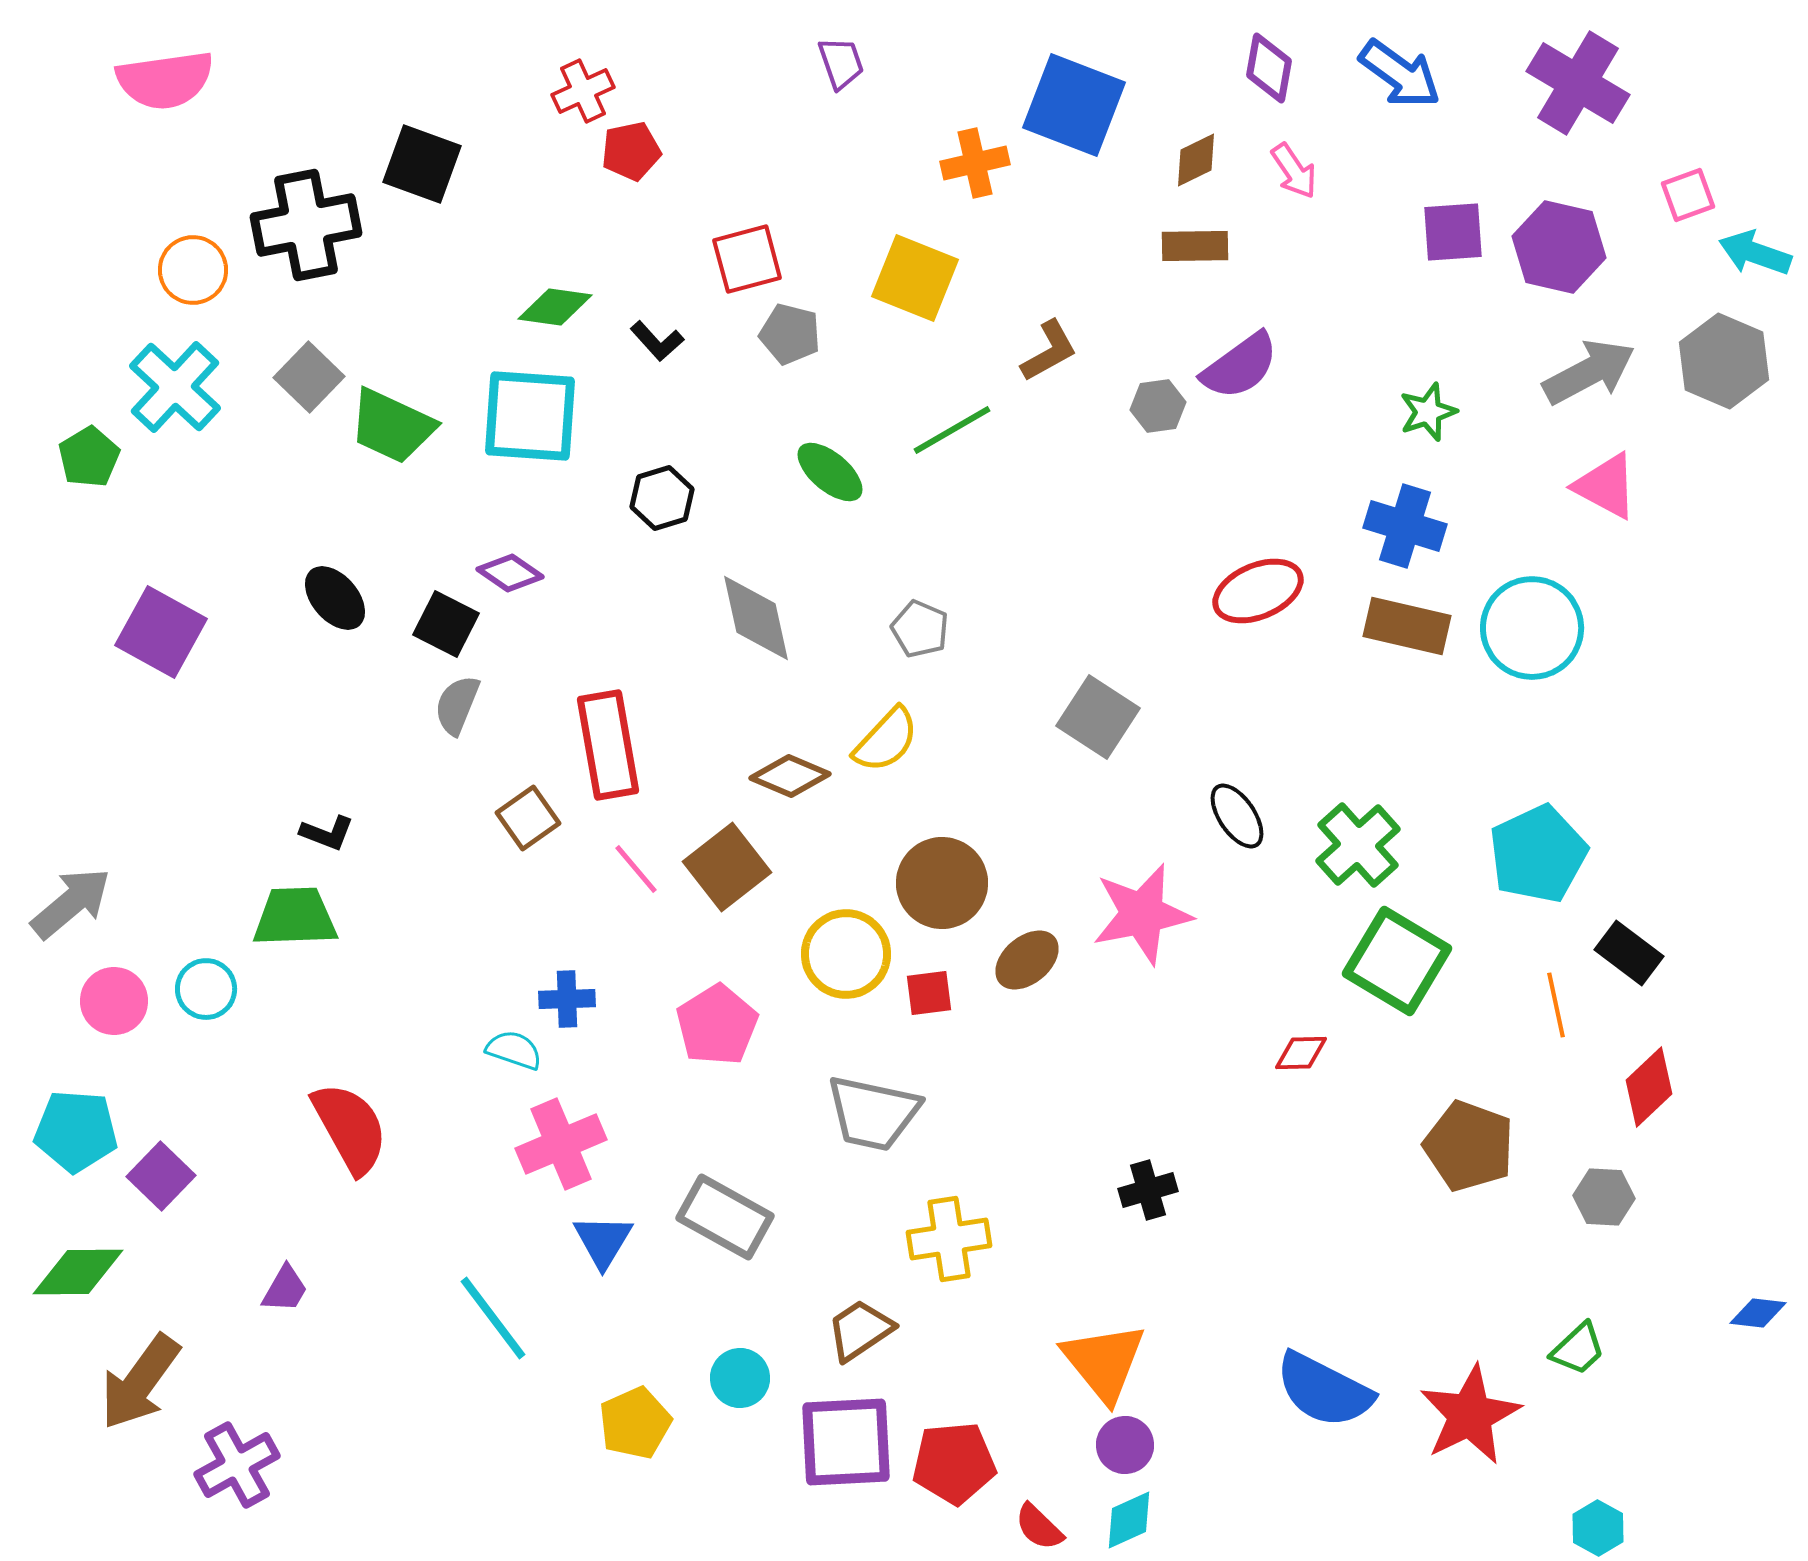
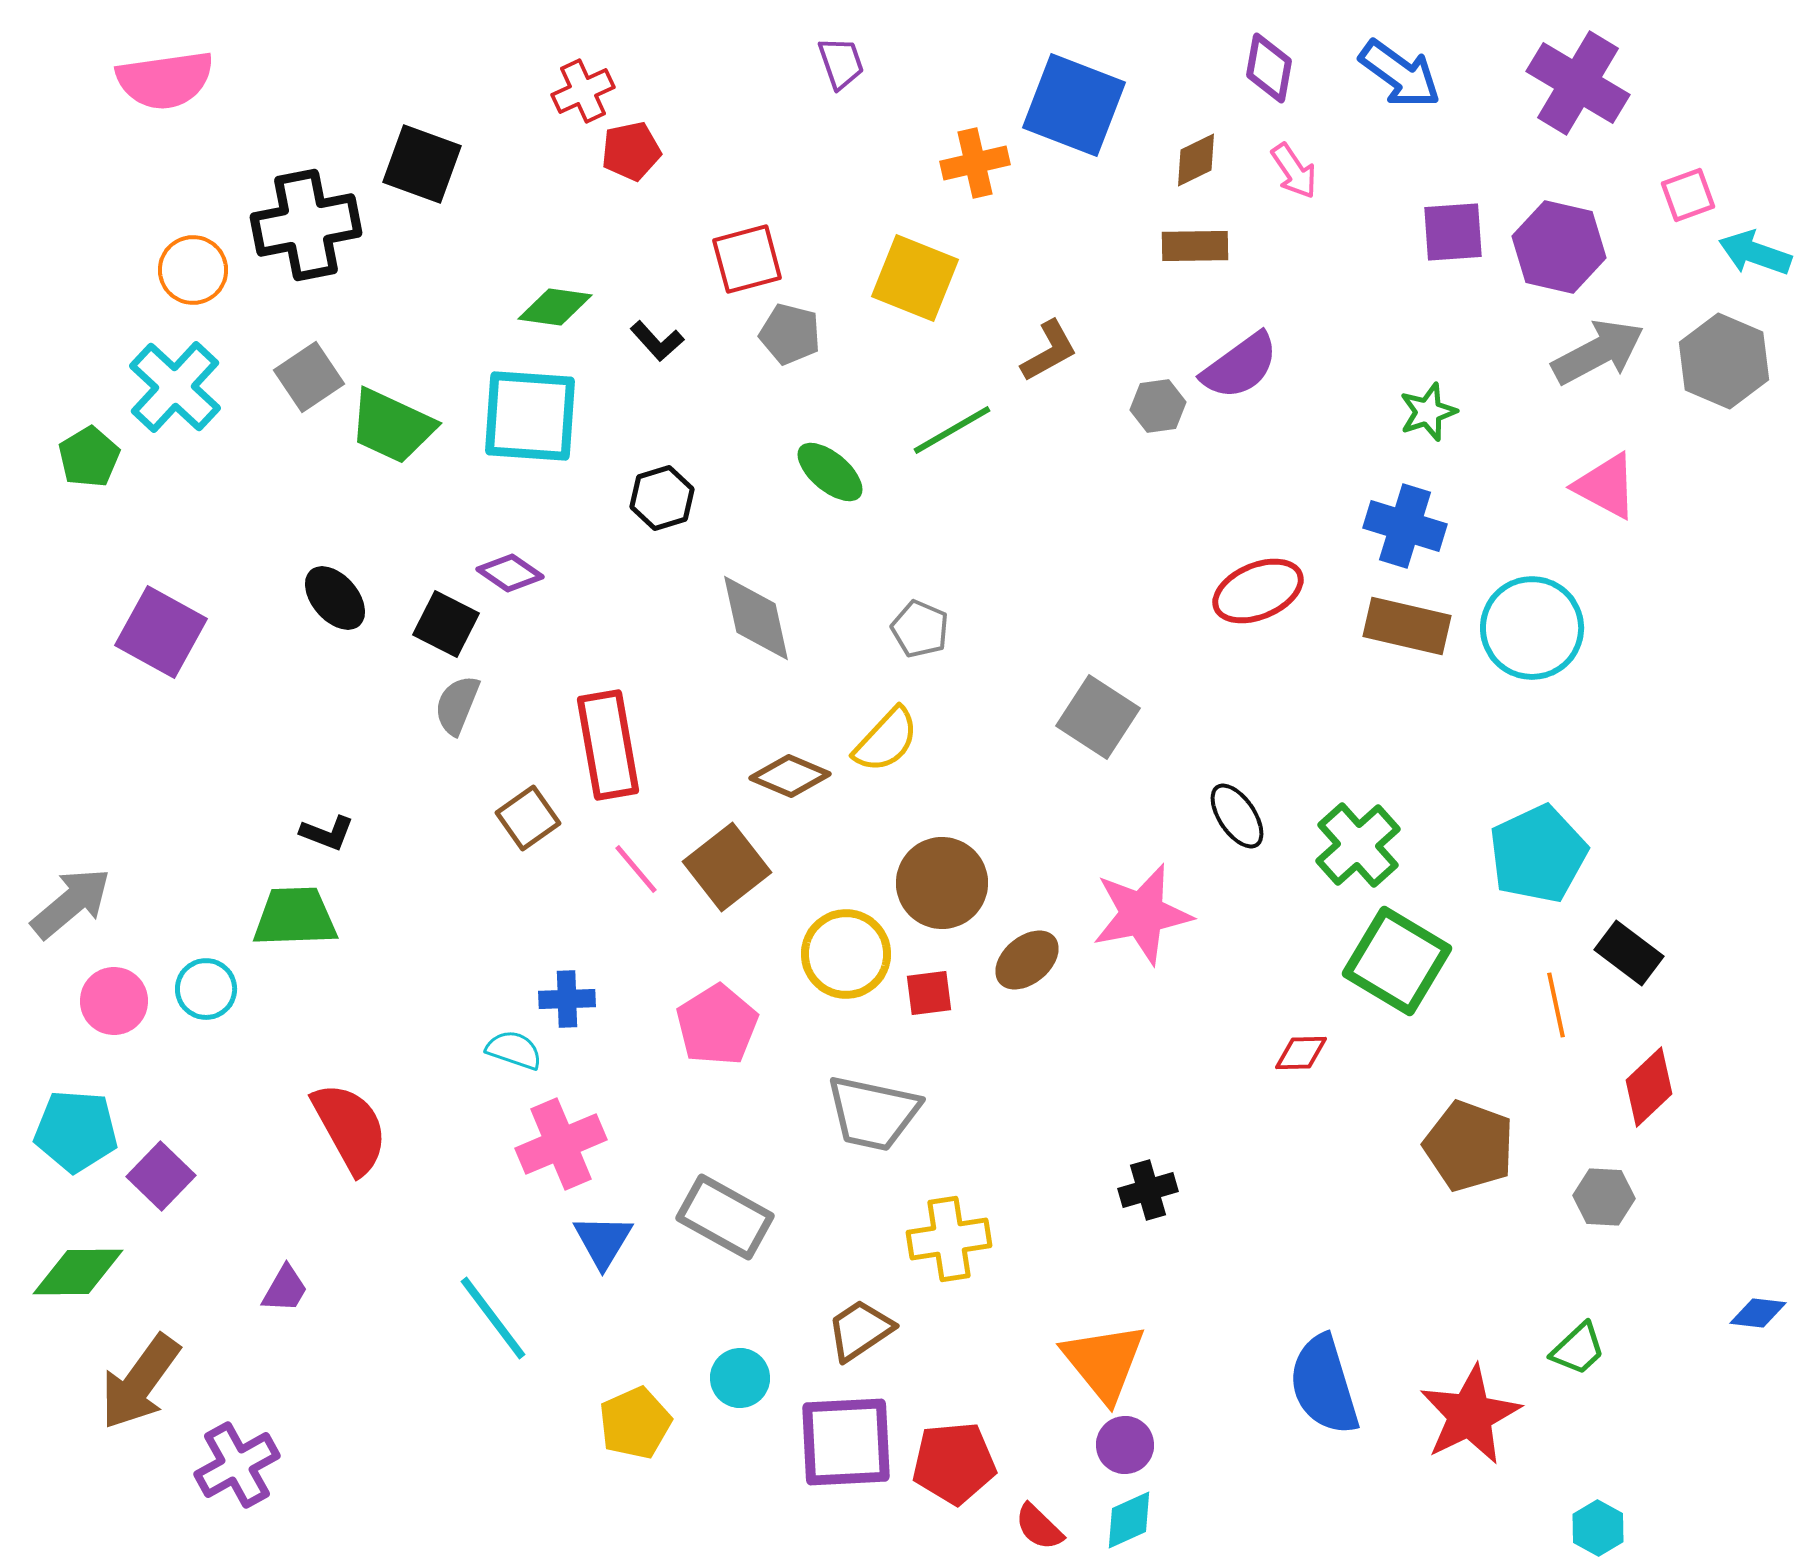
gray arrow at (1589, 372): moved 9 px right, 20 px up
gray square at (309, 377): rotated 12 degrees clockwise
blue semicircle at (1324, 1390): moved 5 px up; rotated 46 degrees clockwise
